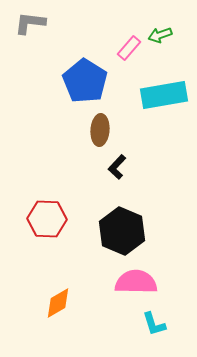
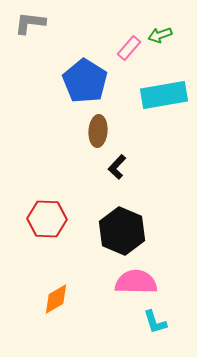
brown ellipse: moved 2 px left, 1 px down
orange diamond: moved 2 px left, 4 px up
cyan L-shape: moved 1 px right, 2 px up
